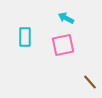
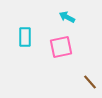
cyan arrow: moved 1 px right, 1 px up
pink square: moved 2 px left, 2 px down
